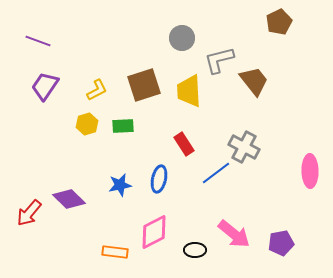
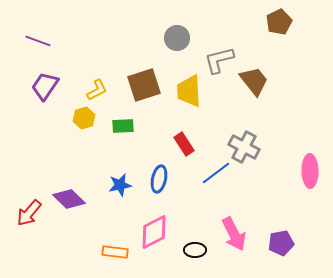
gray circle: moved 5 px left
yellow hexagon: moved 3 px left, 6 px up
pink arrow: rotated 24 degrees clockwise
